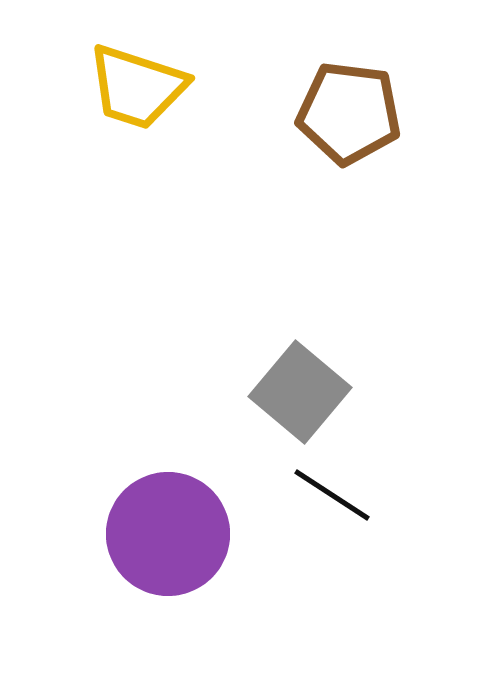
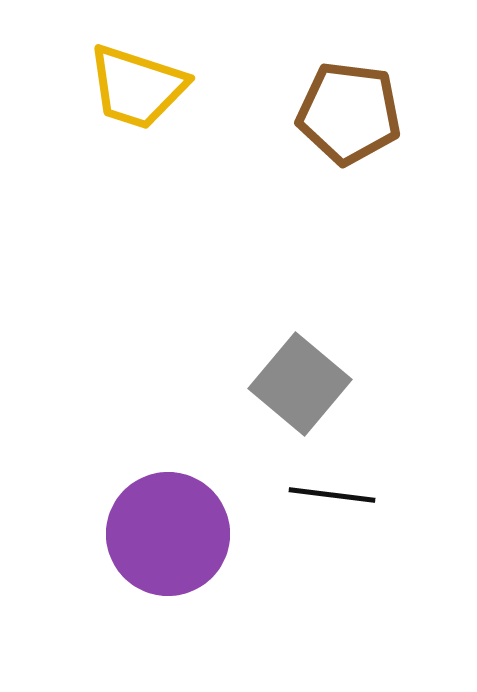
gray square: moved 8 px up
black line: rotated 26 degrees counterclockwise
